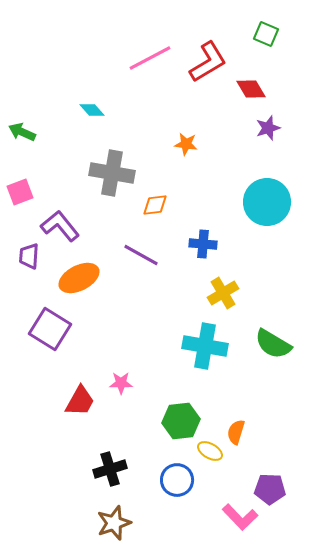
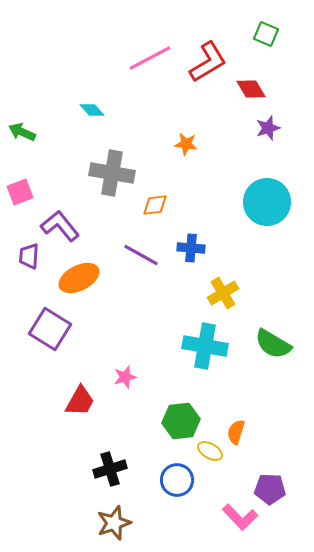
blue cross: moved 12 px left, 4 px down
pink star: moved 4 px right, 6 px up; rotated 15 degrees counterclockwise
